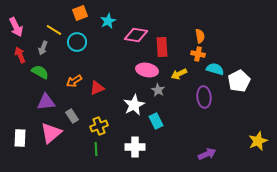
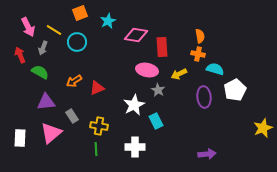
pink arrow: moved 12 px right
white pentagon: moved 4 px left, 9 px down
yellow cross: rotated 30 degrees clockwise
yellow star: moved 5 px right, 13 px up
purple arrow: rotated 18 degrees clockwise
